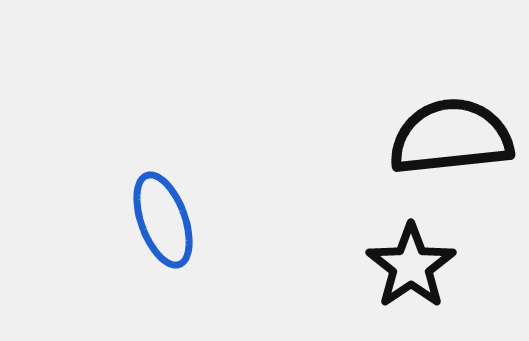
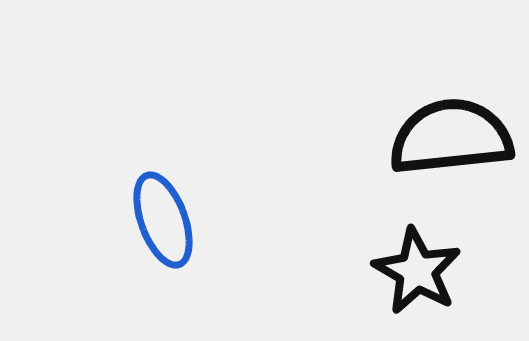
black star: moved 6 px right, 5 px down; rotated 8 degrees counterclockwise
